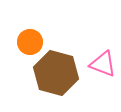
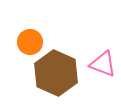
brown hexagon: rotated 9 degrees clockwise
